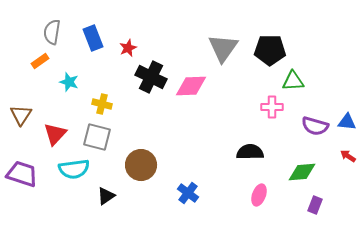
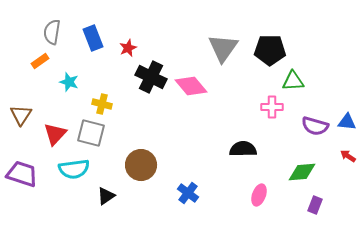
pink diamond: rotated 52 degrees clockwise
gray square: moved 6 px left, 4 px up
black semicircle: moved 7 px left, 3 px up
